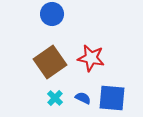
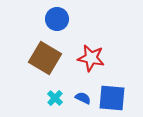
blue circle: moved 5 px right, 5 px down
brown square: moved 5 px left, 4 px up; rotated 24 degrees counterclockwise
